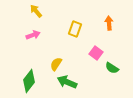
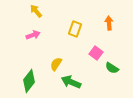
green arrow: moved 4 px right
